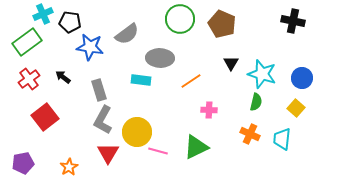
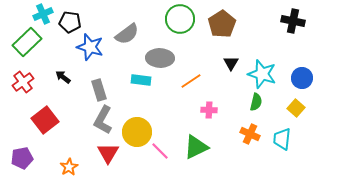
brown pentagon: rotated 16 degrees clockwise
green rectangle: rotated 8 degrees counterclockwise
blue star: rotated 8 degrees clockwise
red cross: moved 6 px left, 3 px down
red square: moved 3 px down
pink line: moved 2 px right; rotated 30 degrees clockwise
purple pentagon: moved 1 px left, 5 px up
